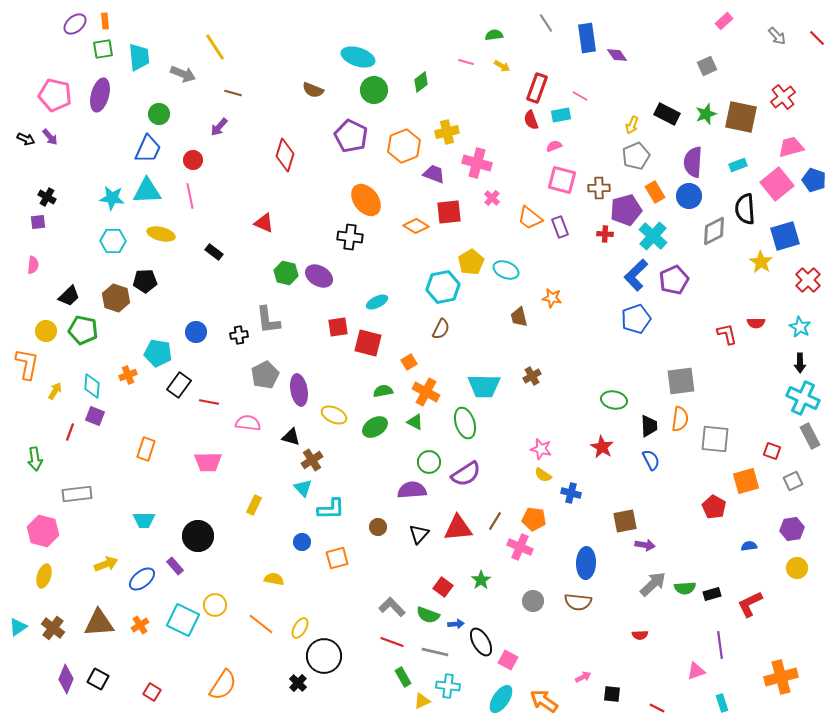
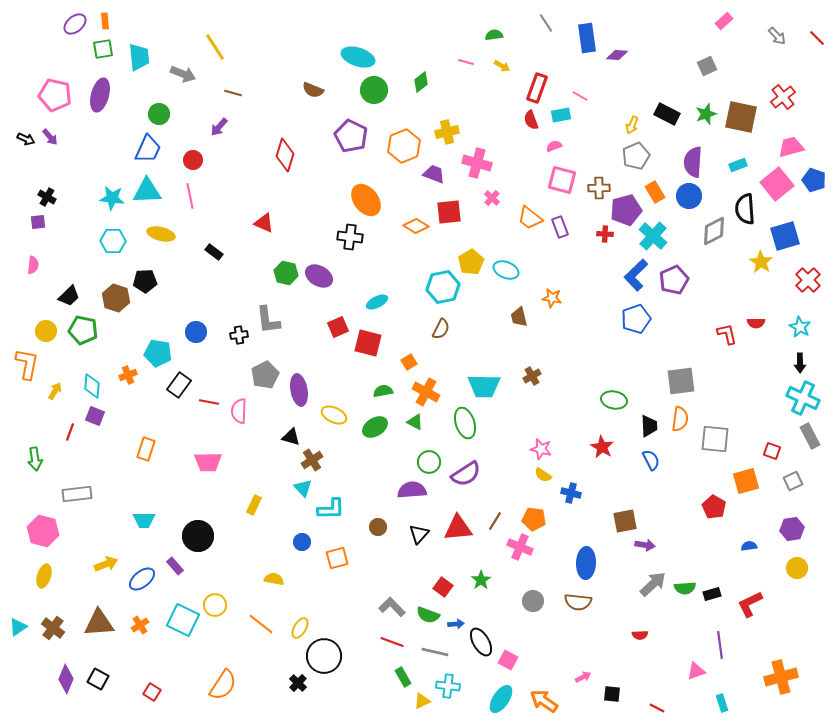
purple diamond at (617, 55): rotated 50 degrees counterclockwise
red square at (338, 327): rotated 15 degrees counterclockwise
pink semicircle at (248, 423): moved 9 px left, 12 px up; rotated 95 degrees counterclockwise
